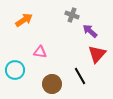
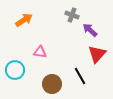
purple arrow: moved 1 px up
